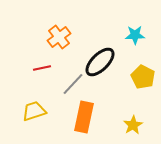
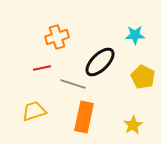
orange cross: moved 2 px left; rotated 20 degrees clockwise
gray line: rotated 65 degrees clockwise
